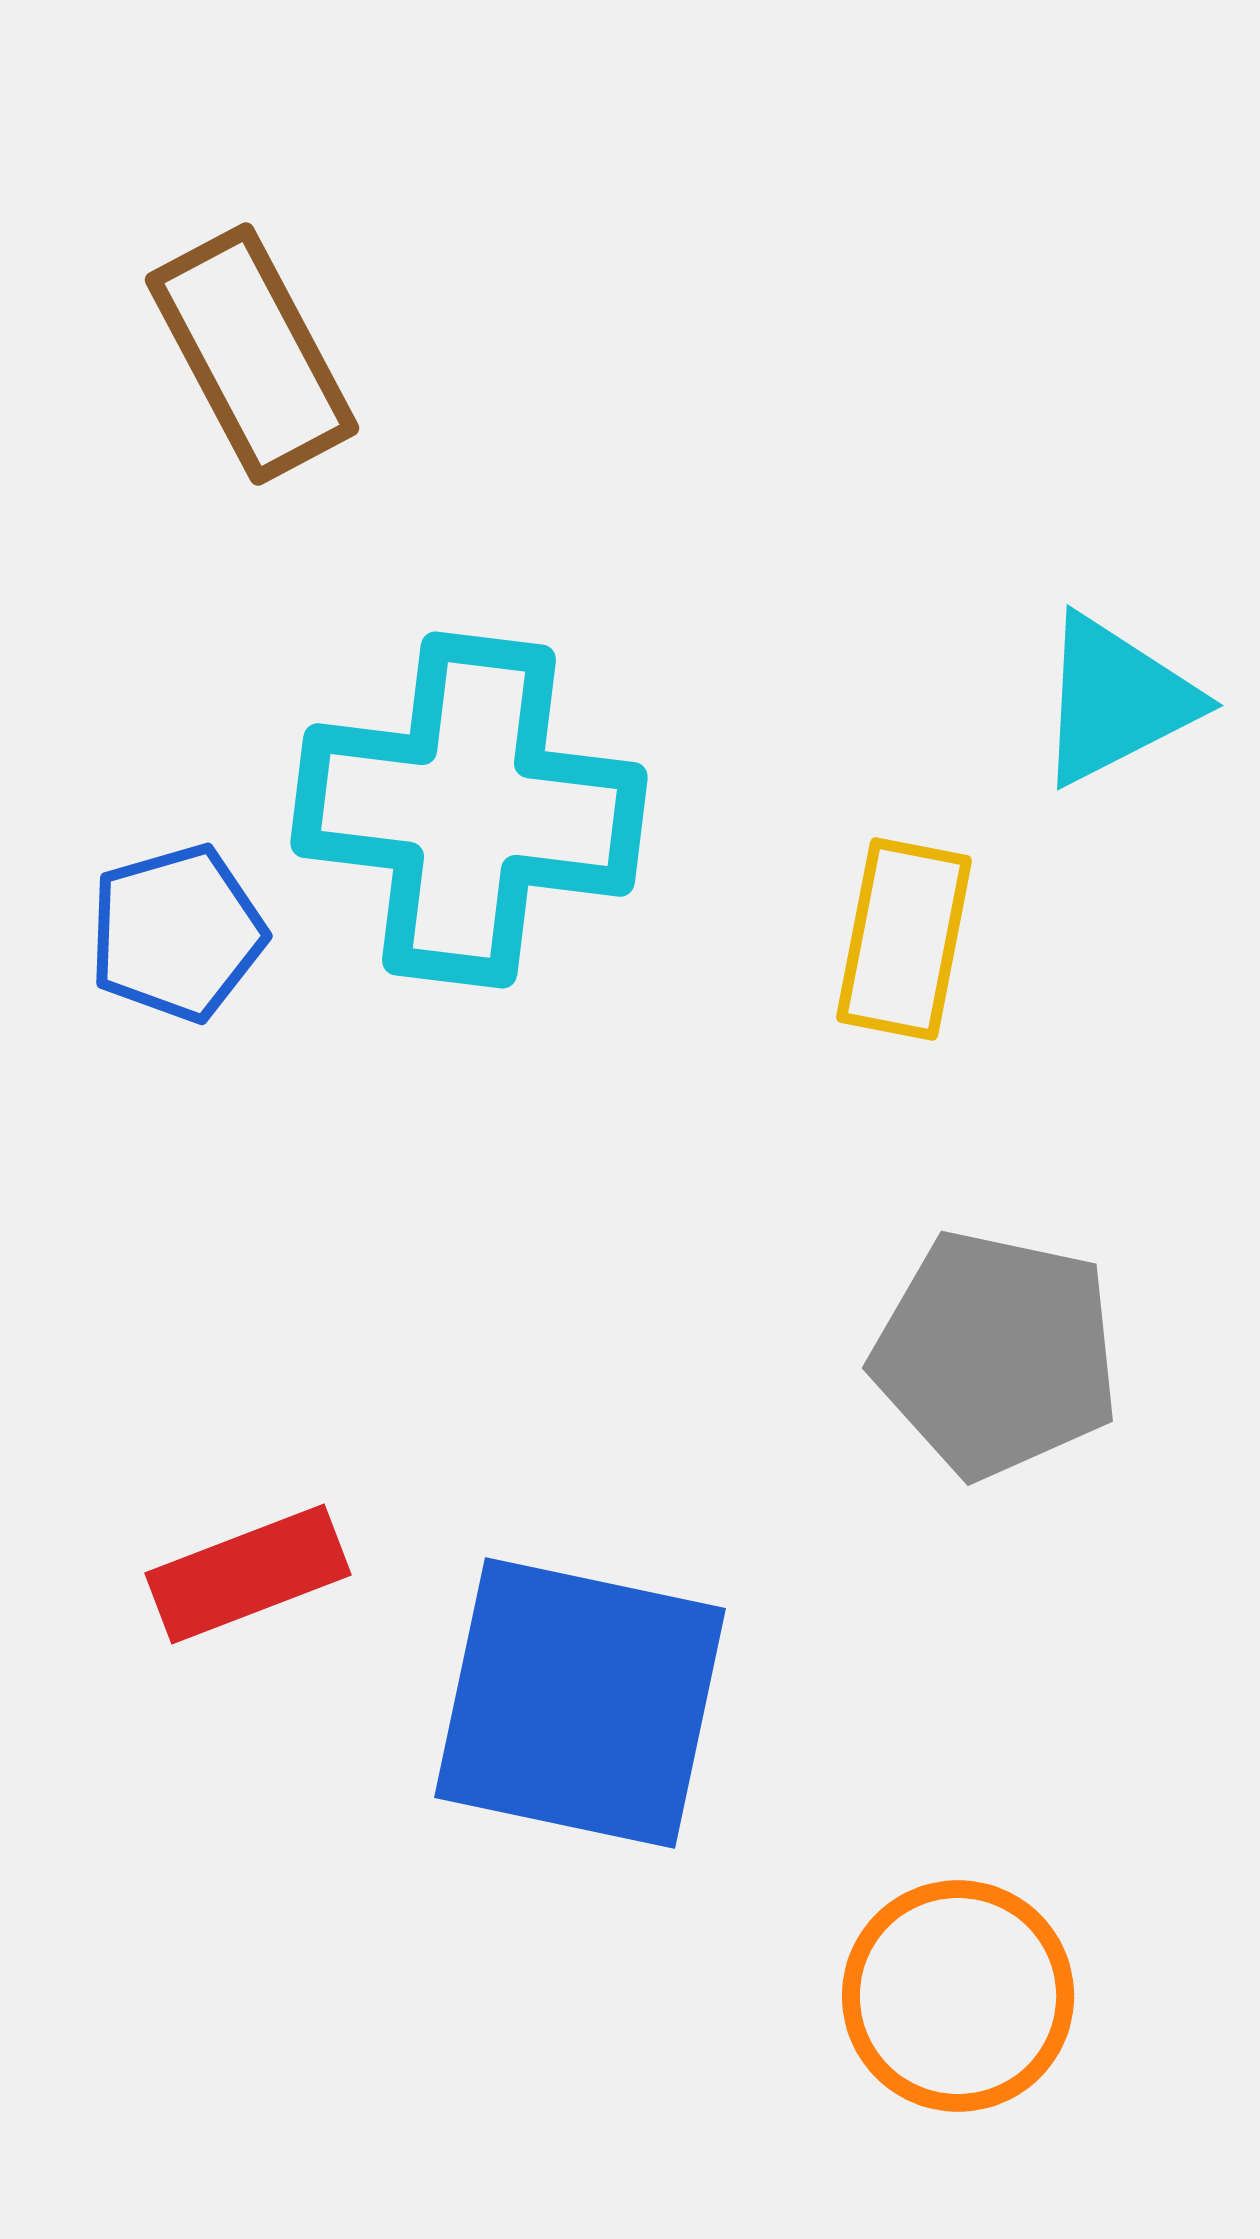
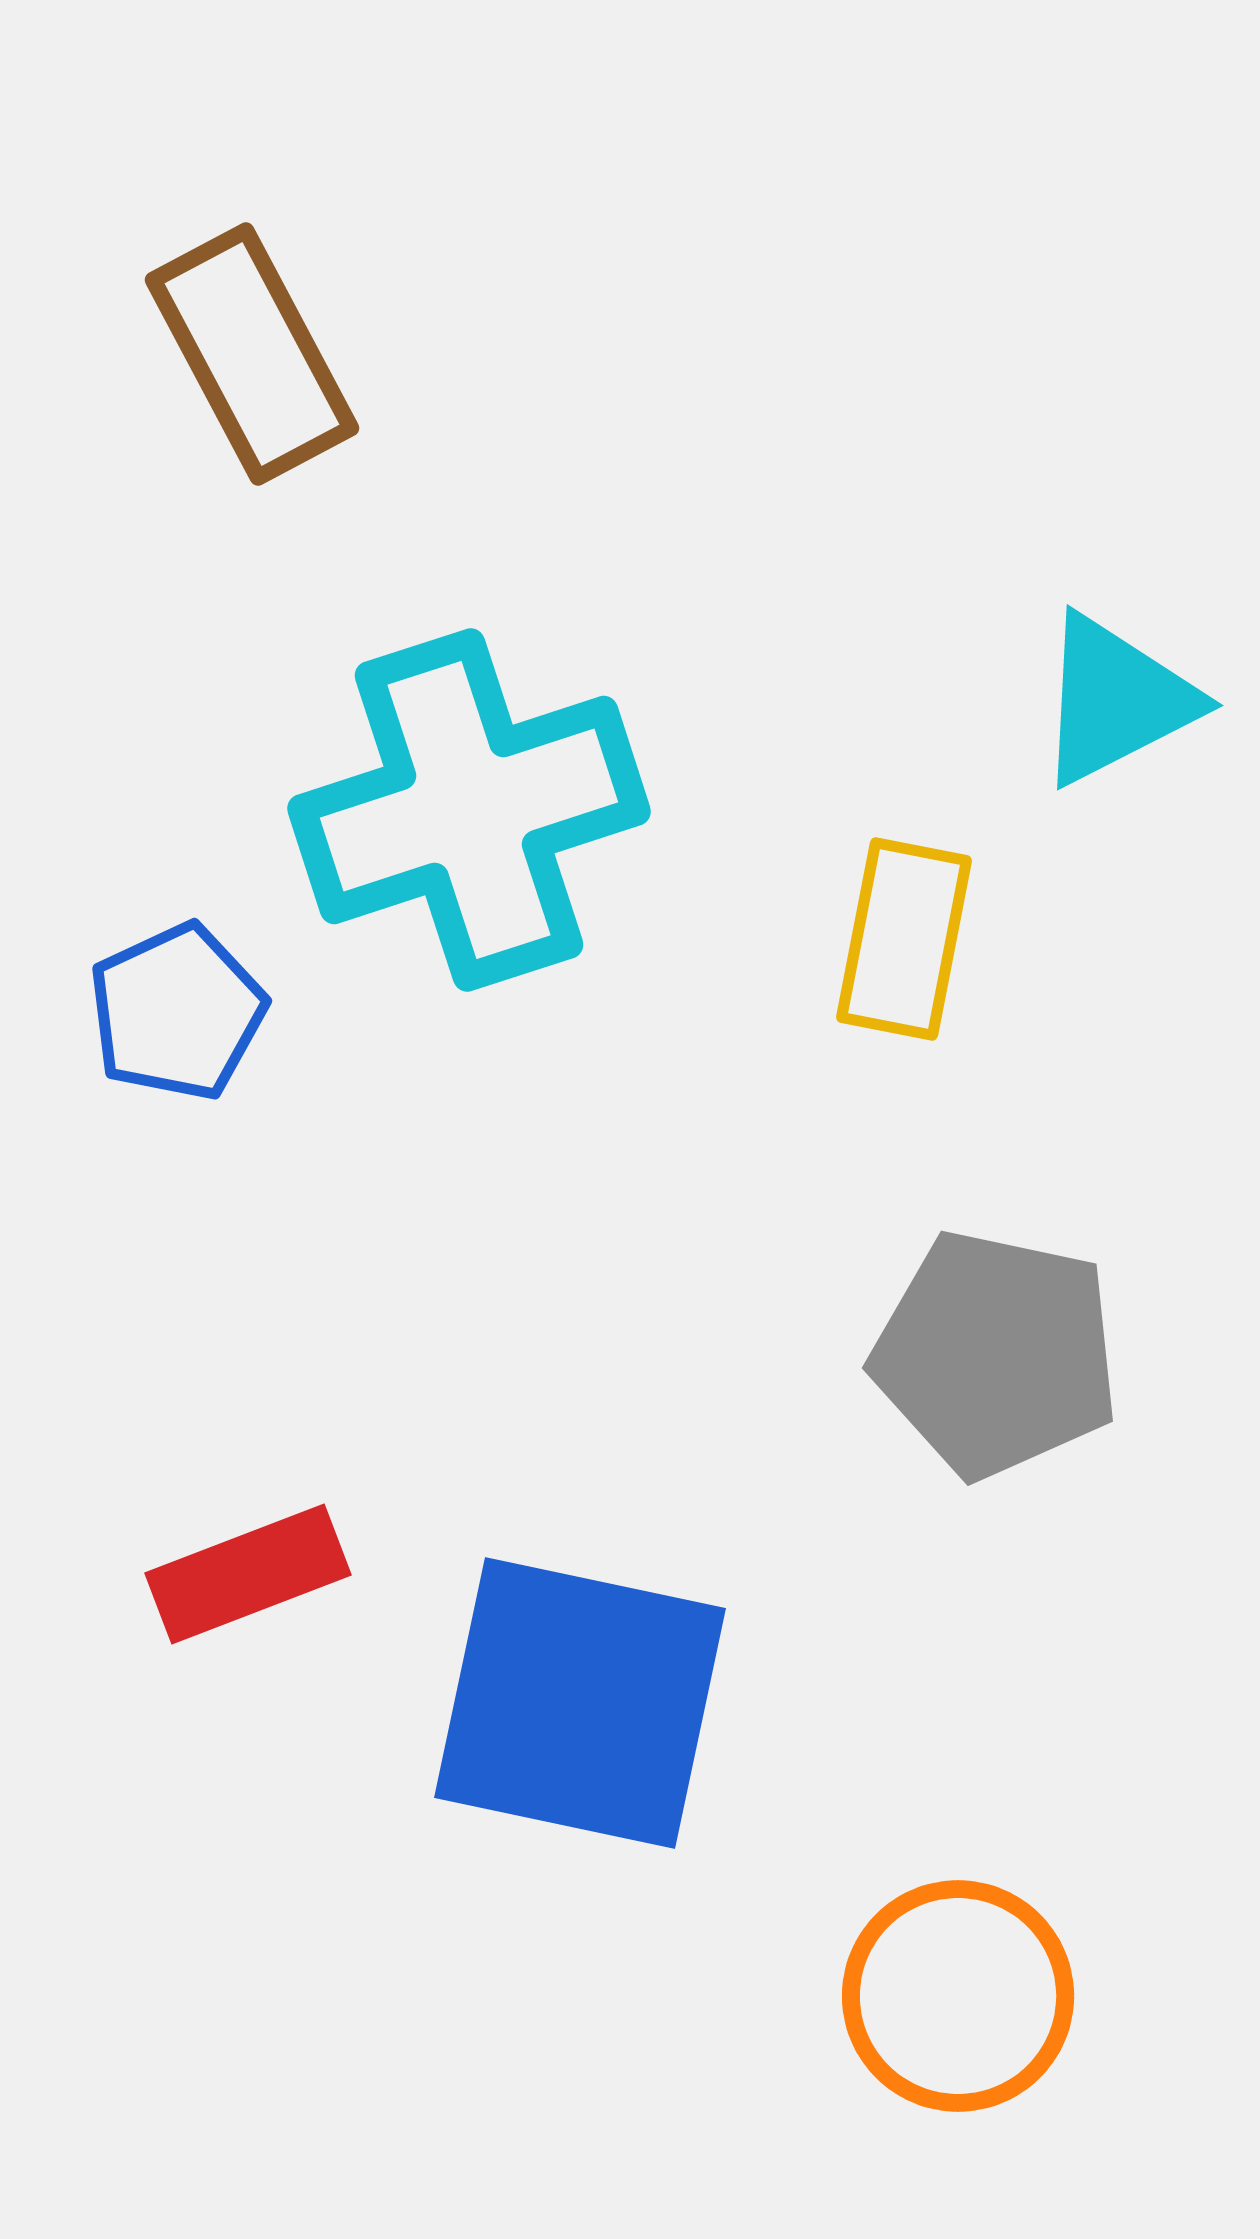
cyan cross: rotated 25 degrees counterclockwise
blue pentagon: moved 79 px down; rotated 9 degrees counterclockwise
